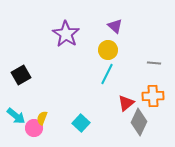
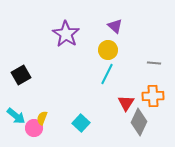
red triangle: rotated 18 degrees counterclockwise
